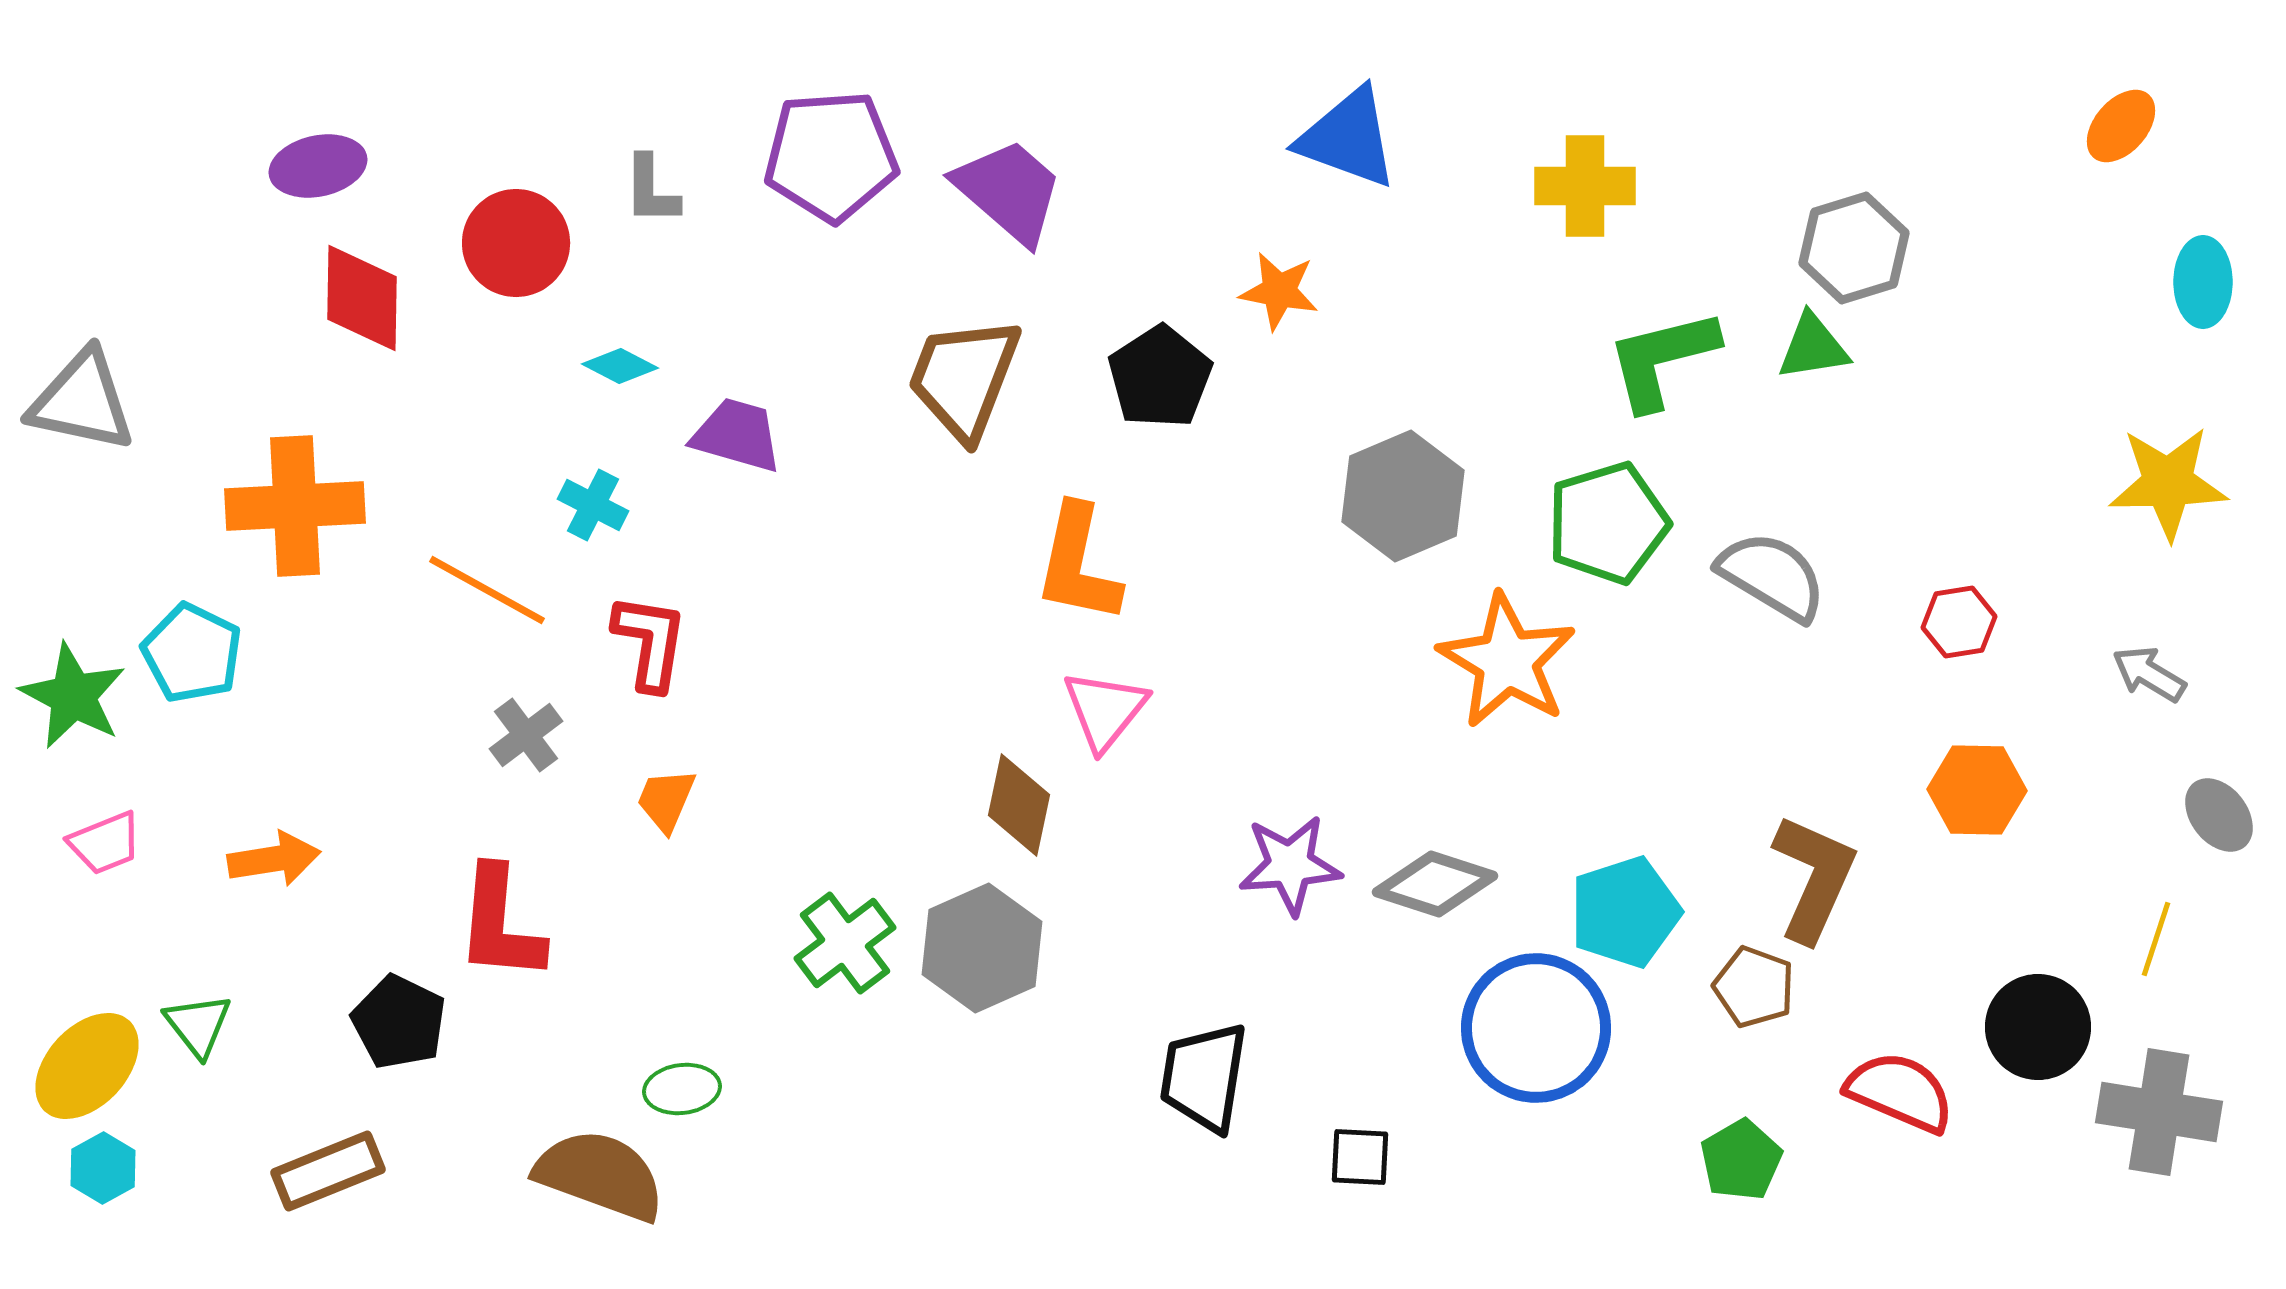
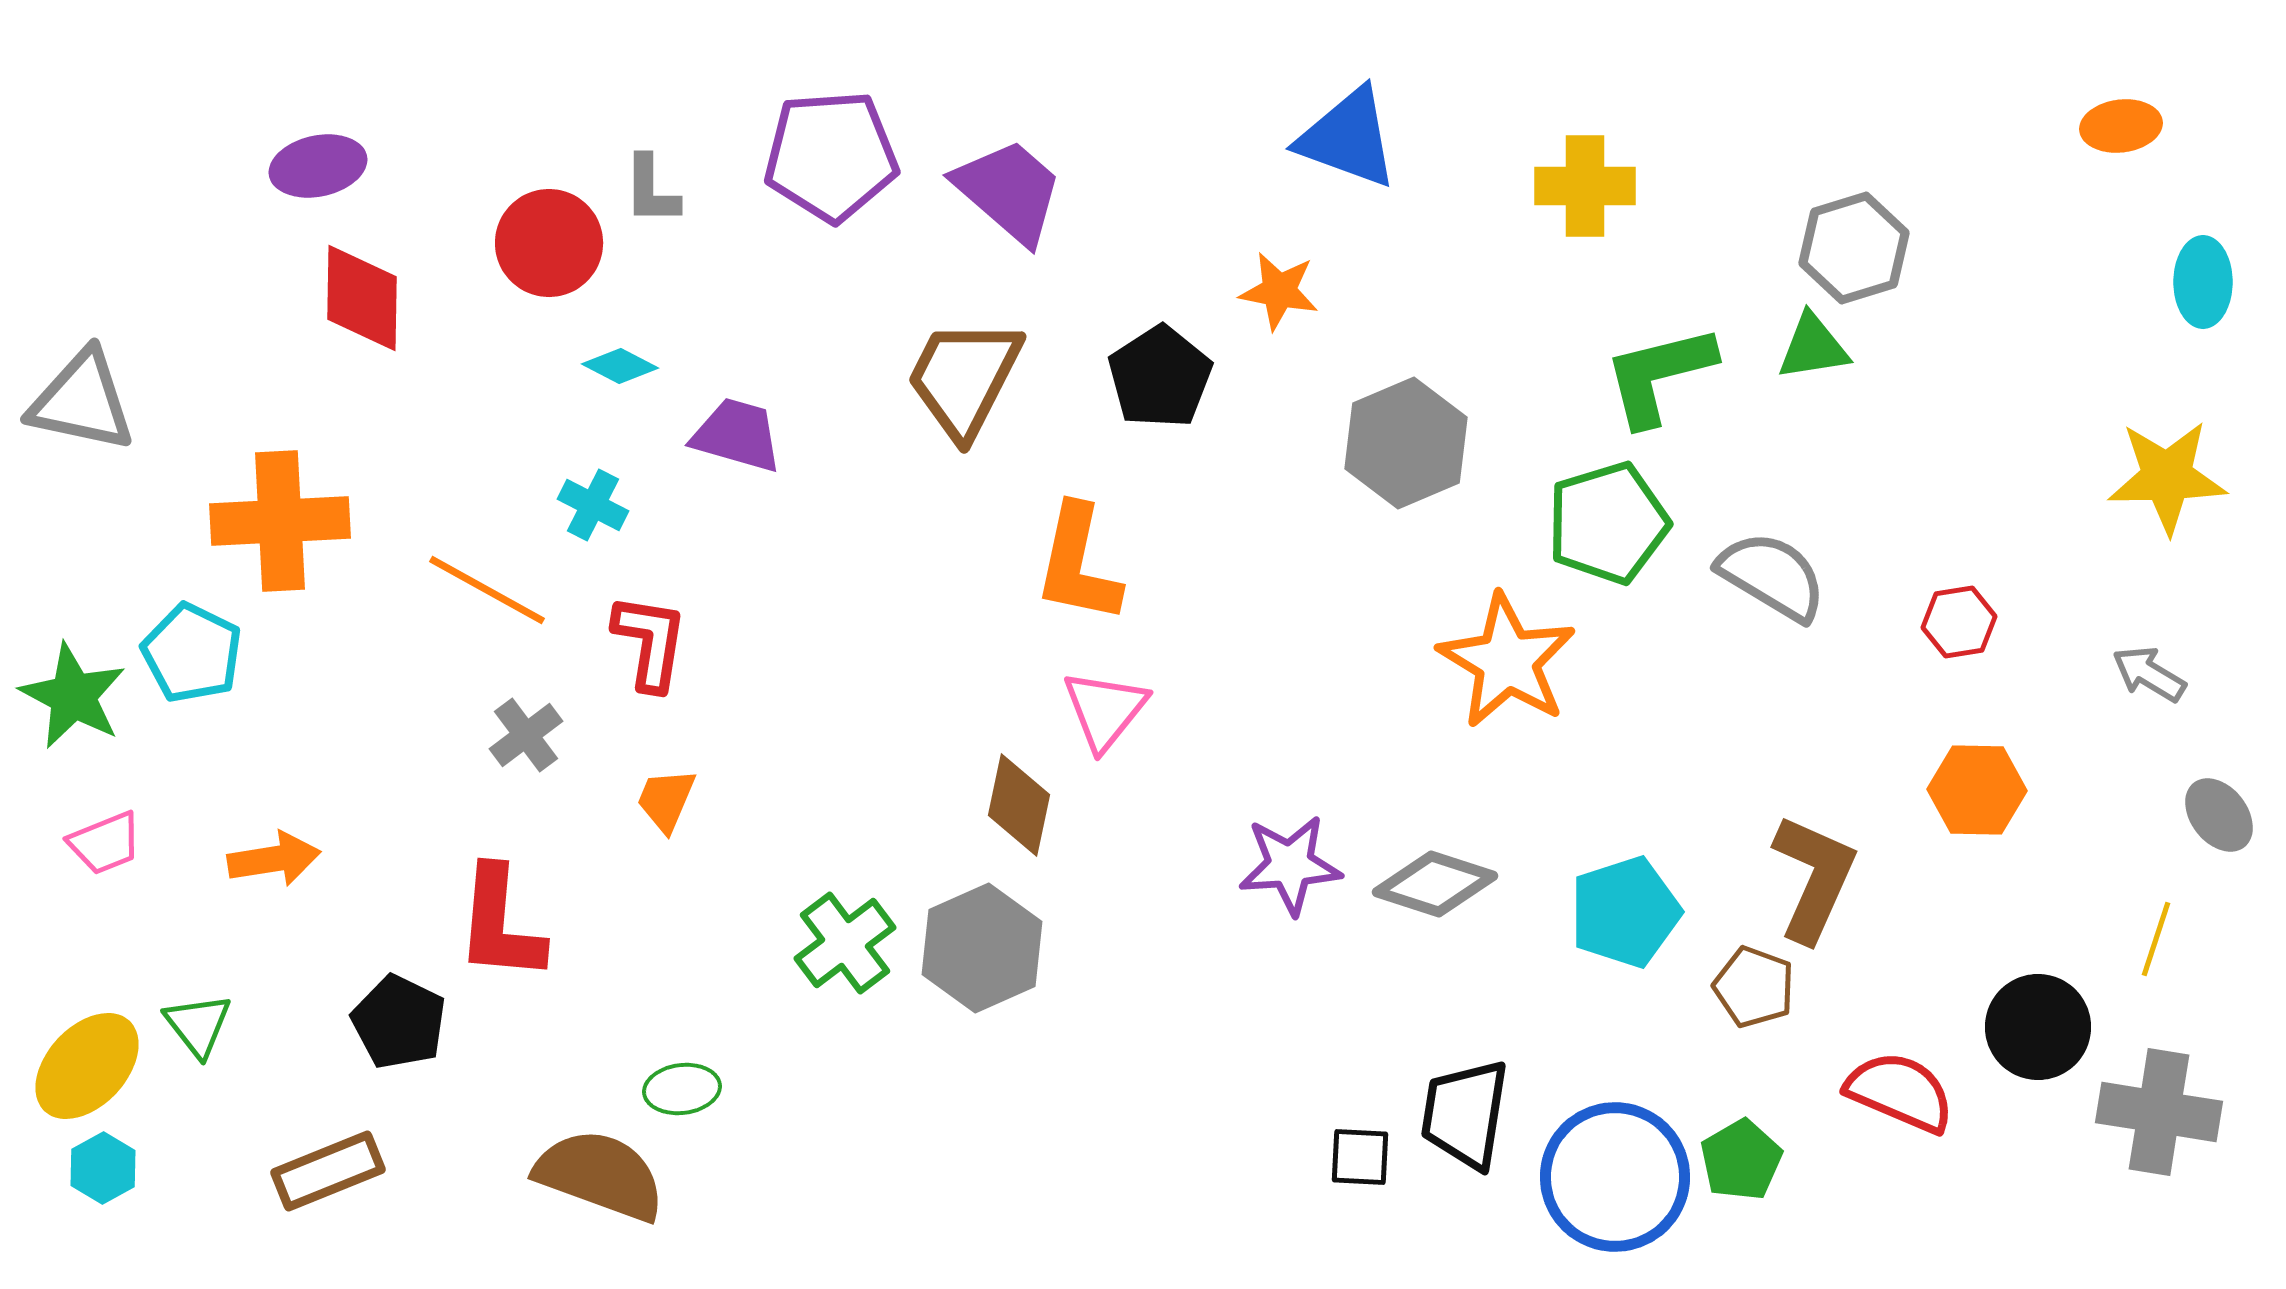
orange ellipse at (2121, 126): rotated 42 degrees clockwise
red circle at (516, 243): moved 33 px right
green L-shape at (1662, 359): moved 3 px left, 16 px down
brown trapezoid at (964, 378): rotated 6 degrees clockwise
yellow star at (2168, 483): moved 1 px left, 6 px up
gray hexagon at (1403, 496): moved 3 px right, 53 px up
orange cross at (295, 506): moved 15 px left, 15 px down
blue circle at (1536, 1028): moved 79 px right, 149 px down
black trapezoid at (1204, 1077): moved 261 px right, 37 px down
